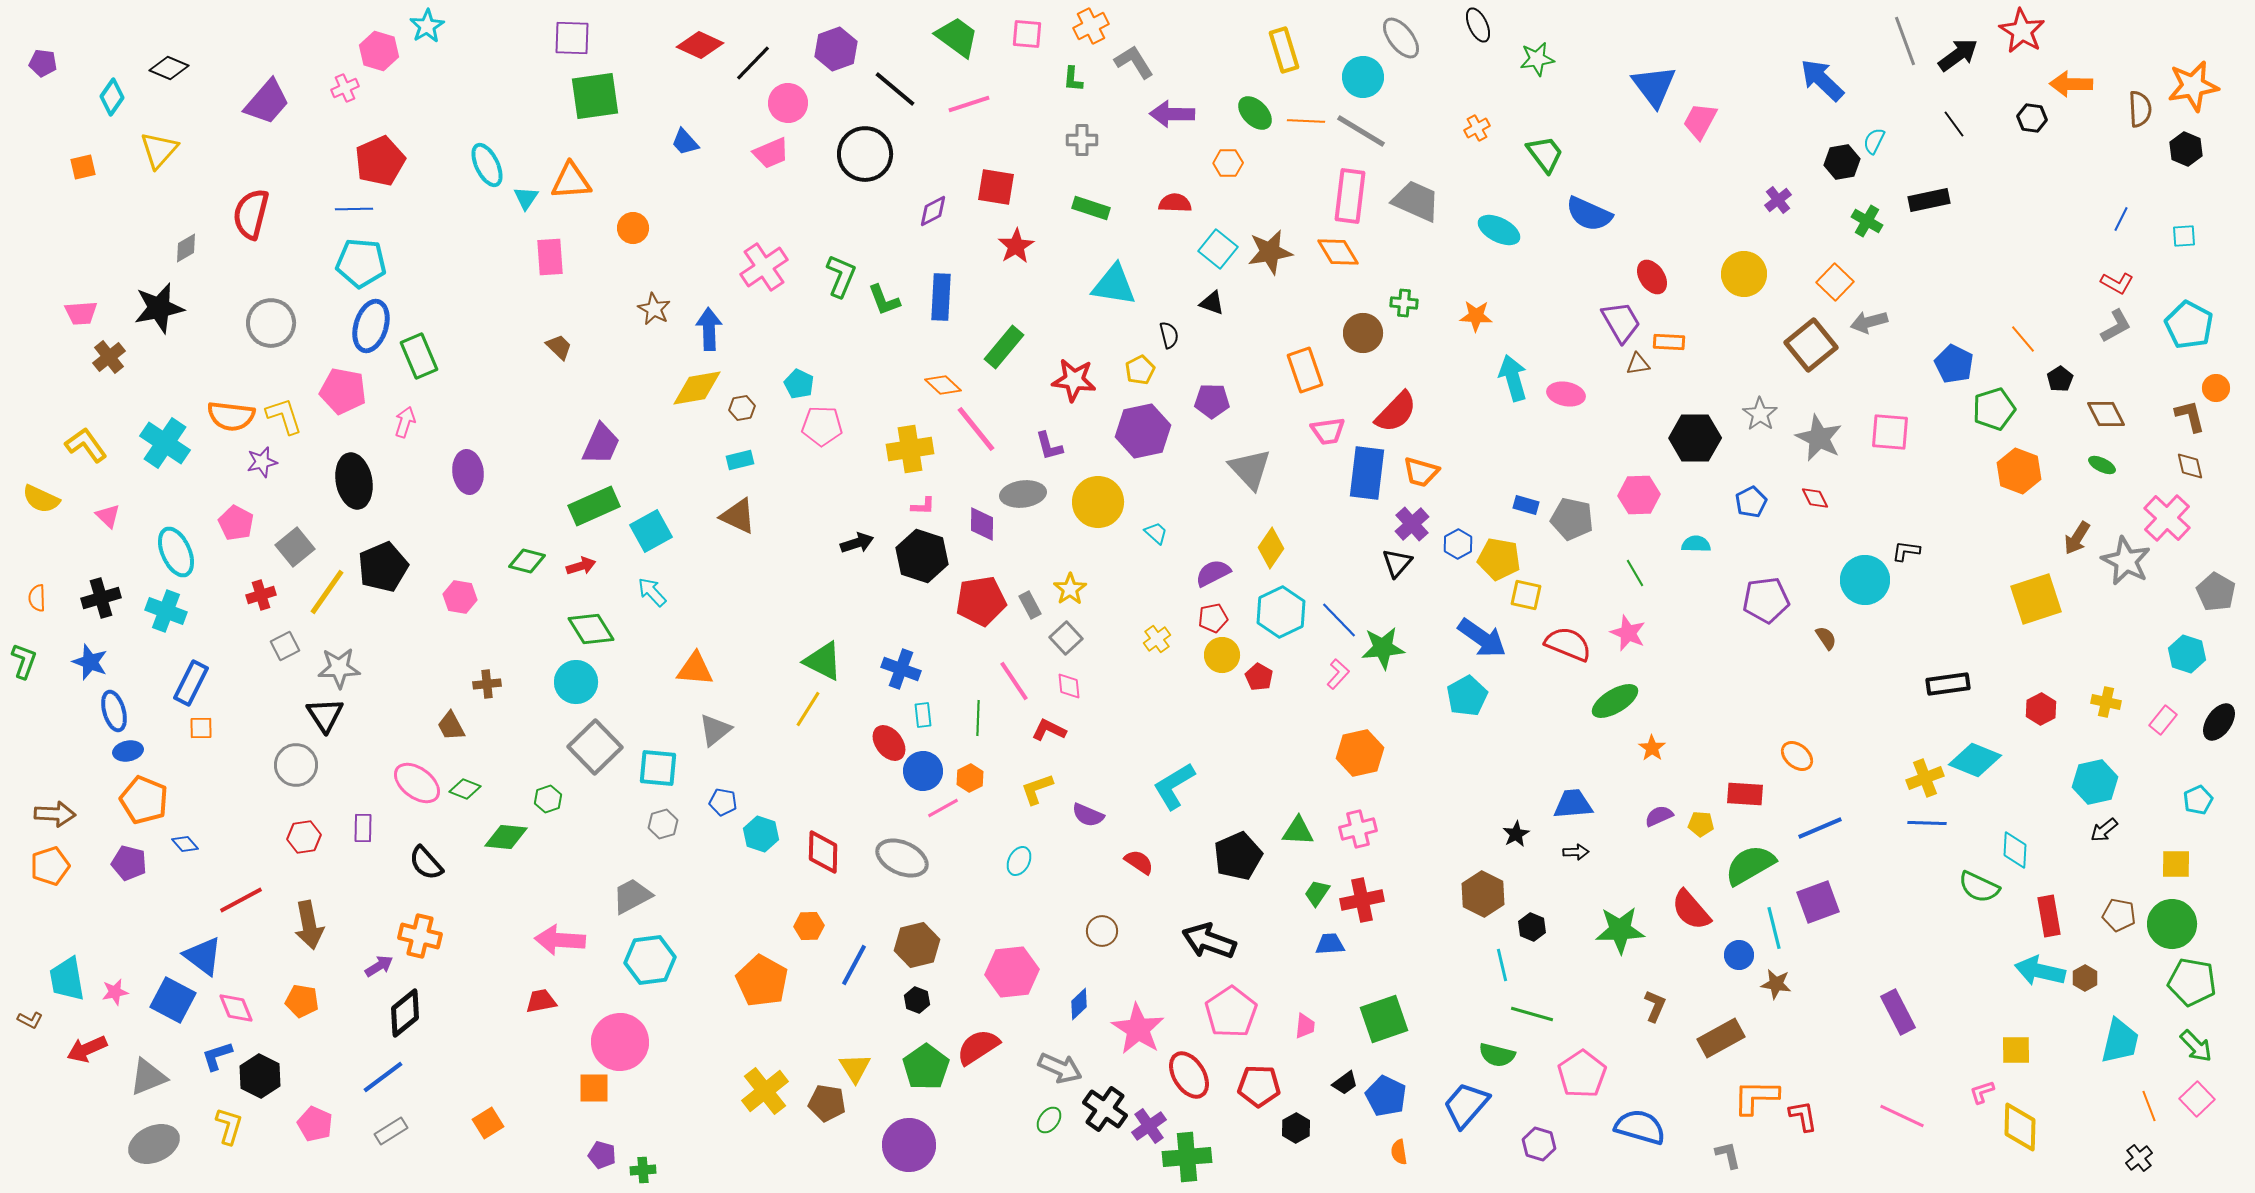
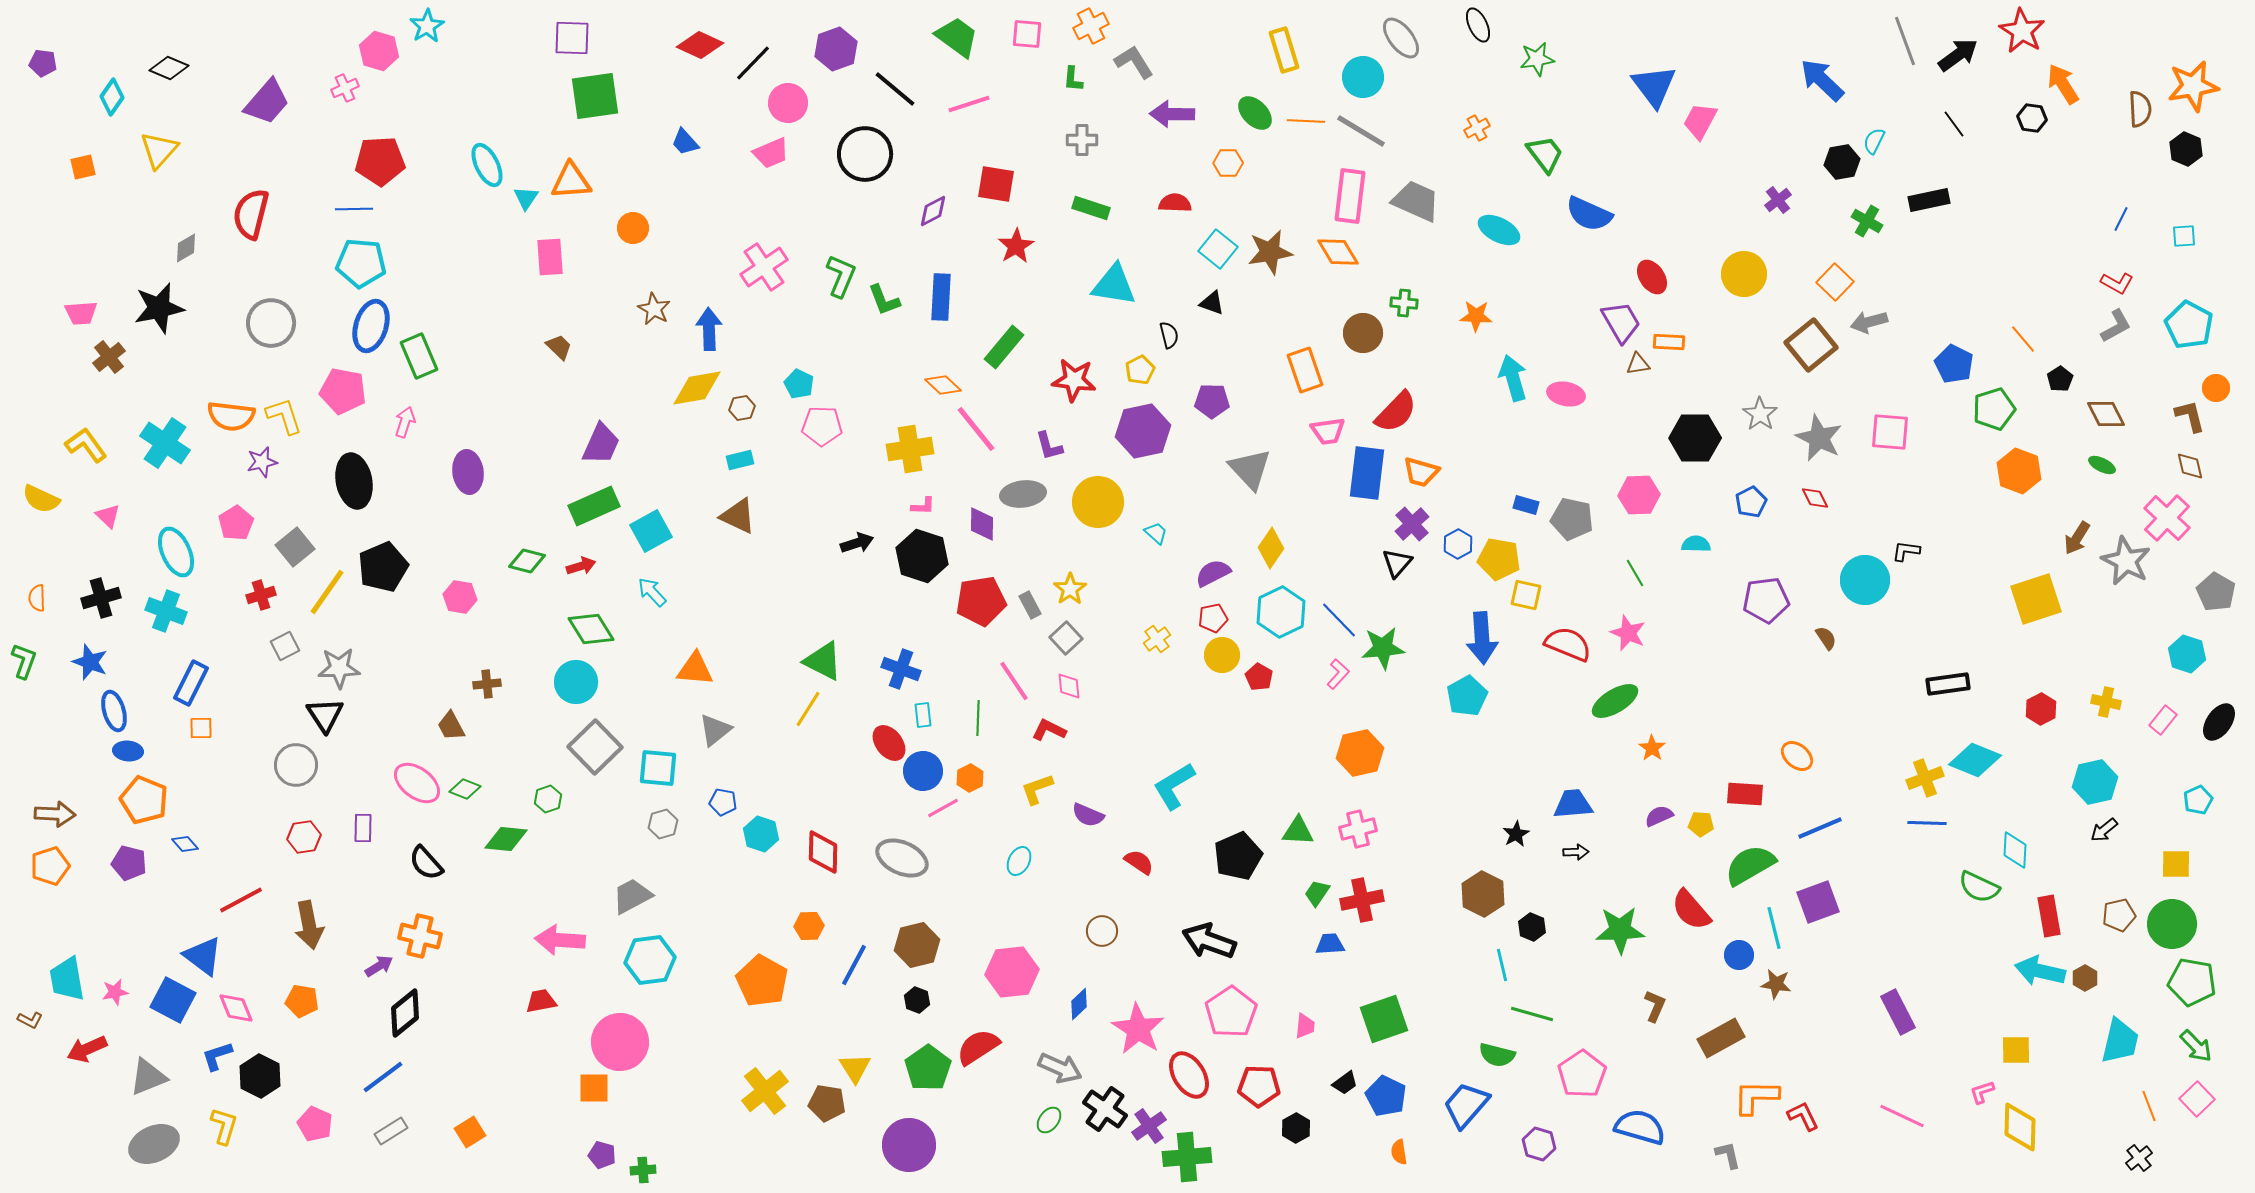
orange arrow at (2071, 84): moved 8 px left; rotated 57 degrees clockwise
red pentagon at (380, 161): rotated 21 degrees clockwise
red square at (996, 187): moved 3 px up
pink pentagon at (236, 523): rotated 12 degrees clockwise
blue arrow at (1482, 638): rotated 51 degrees clockwise
blue ellipse at (128, 751): rotated 16 degrees clockwise
green diamond at (506, 837): moved 2 px down
brown pentagon at (2119, 915): rotated 24 degrees counterclockwise
green pentagon at (926, 1067): moved 2 px right, 1 px down
red L-shape at (1803, 1116): rotated 16 degrees counterclockwise
orange square at (488, 1123): moved 18 px left, 9 px down
yellow L-shape at (229, 1126): moved 5 px left
